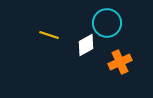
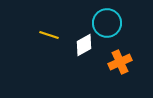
white diamond: moved 2 px left
